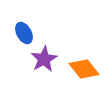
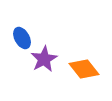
blue ellipse: moved 2 px left, 5 px down
